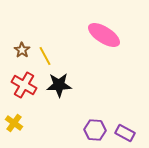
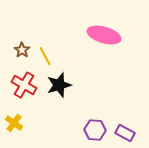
pink ellipse: rotated 16 degrees counterclockwise
black star: rotated 15 degrees counterclockwise
